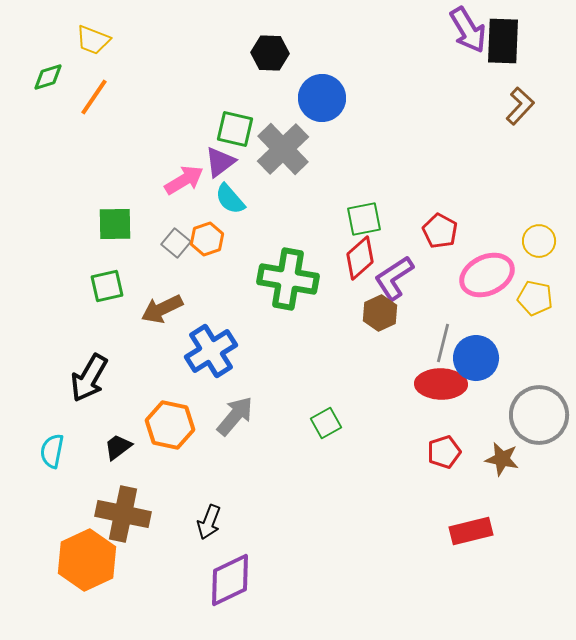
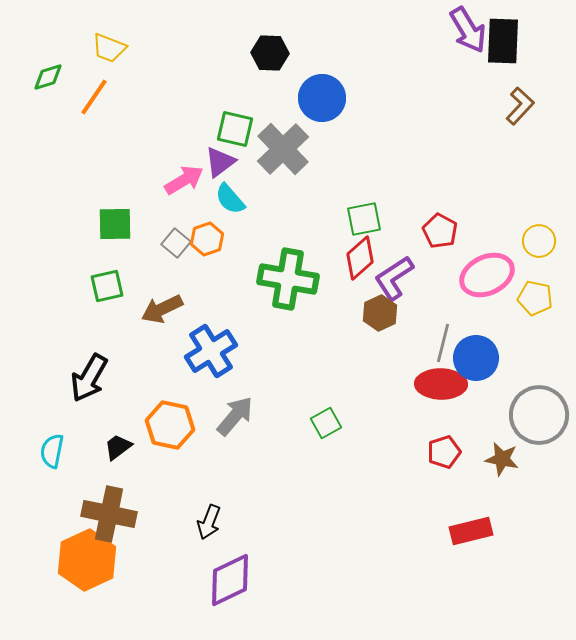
yellow trapezoid at (93, 40): moved 16 px right, 8 px down
brown cross at (123, 514): moved 14 px left
